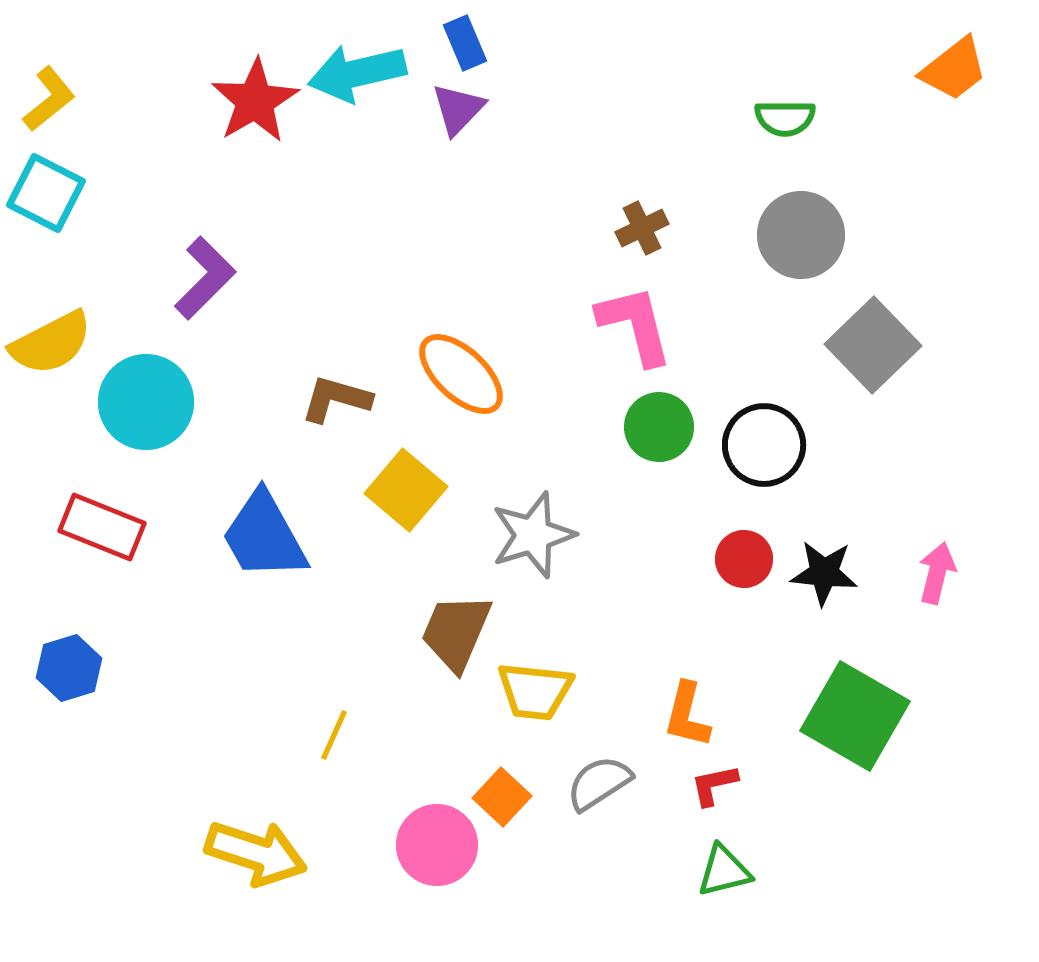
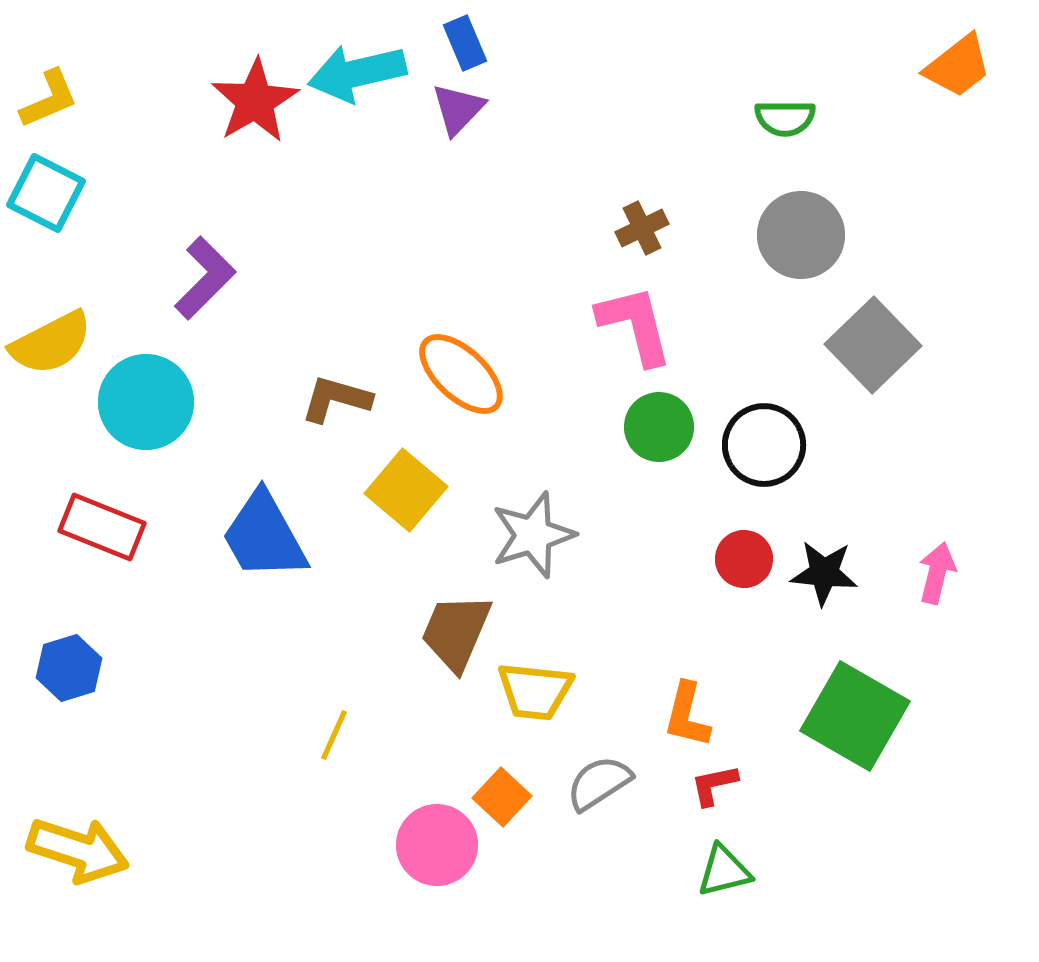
orange trapezoid: moved 4 px right, 3 px up
yellow L-shape: rotated 16 degrees clockwise
yellow arrow: moved 178 px left, 3 px up
